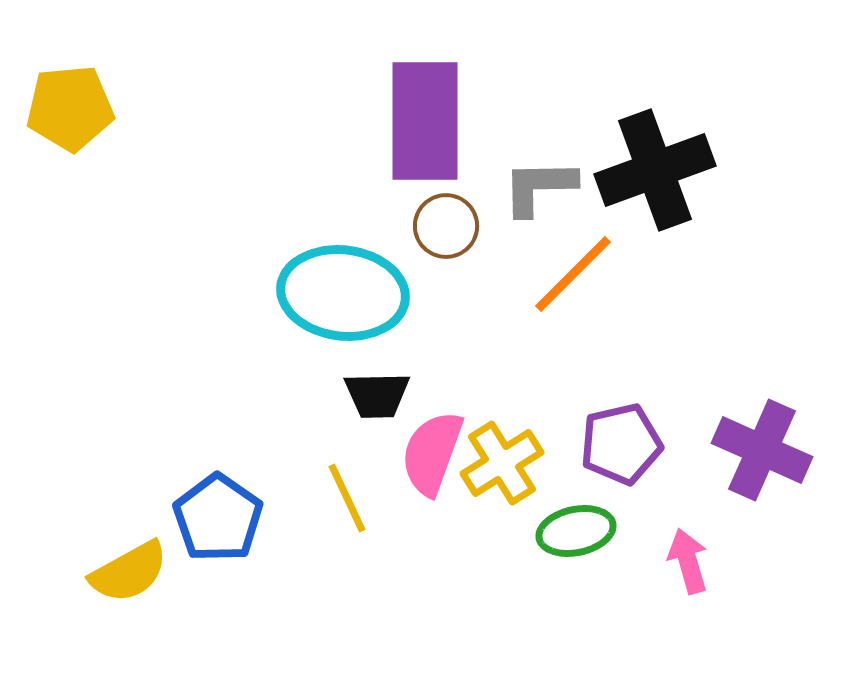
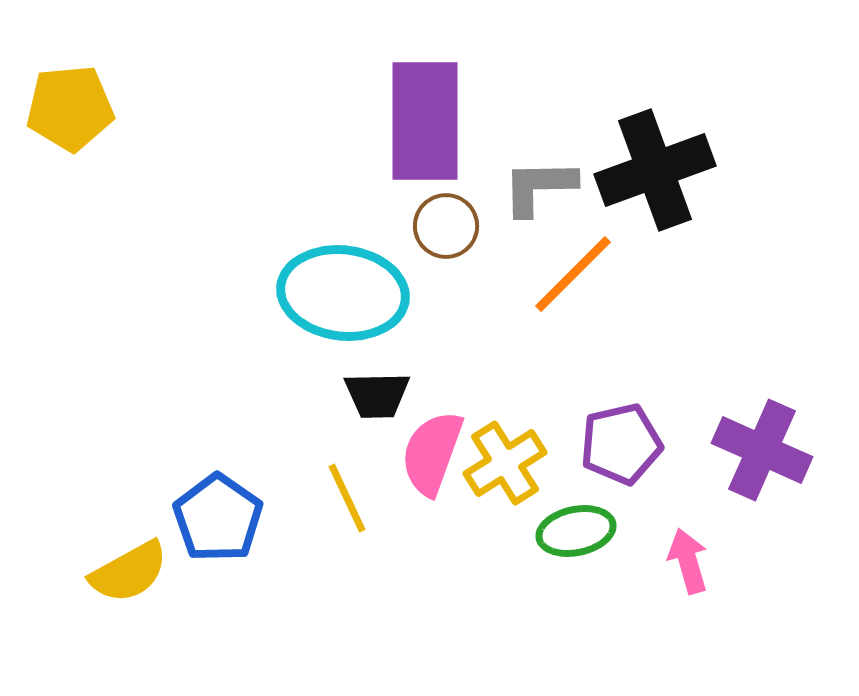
yellow cross: moved 3 px right
